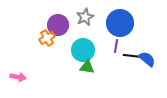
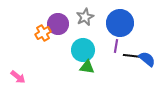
purple circle: moved 1 px up
orange cross: moved 4 px left, 5 px up
pink arrow: rotated 28 degrees clockwise
